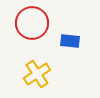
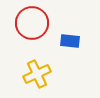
yellow cross: rotated 8 degrees clockwise
